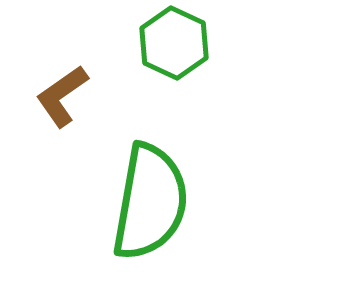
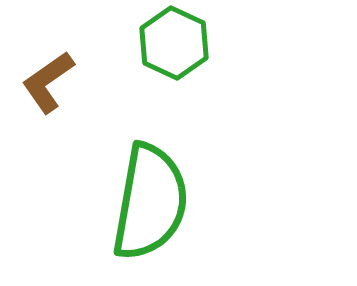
brown L-shape: moved 14 px left, 14 px up
